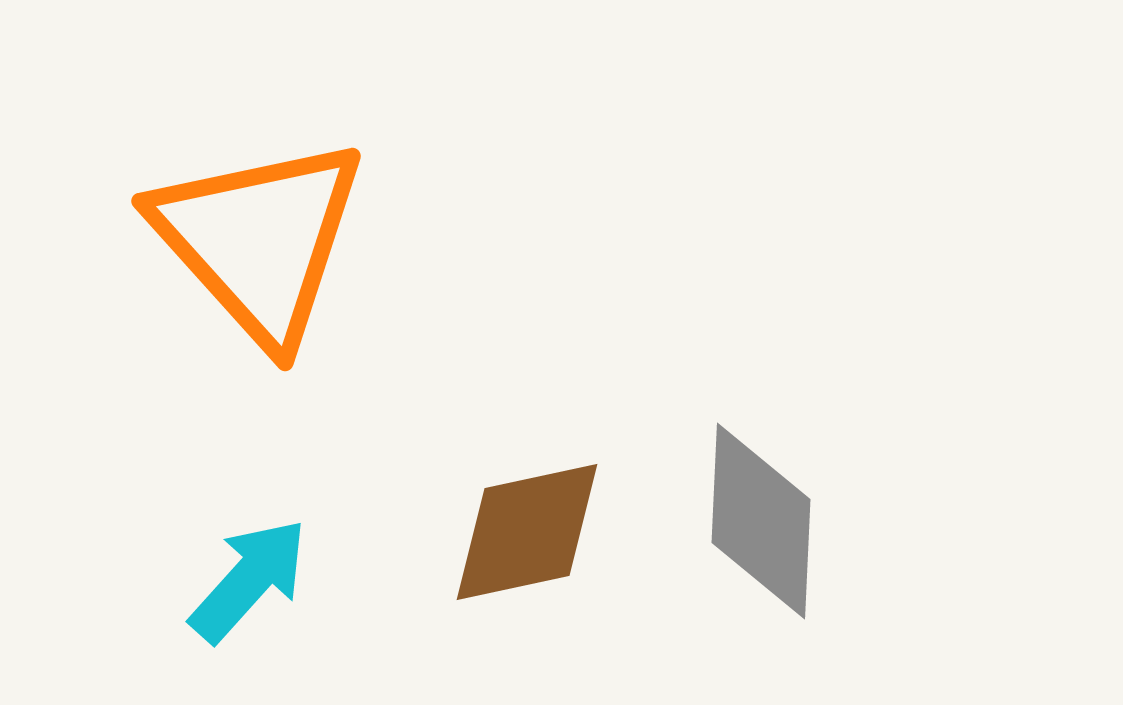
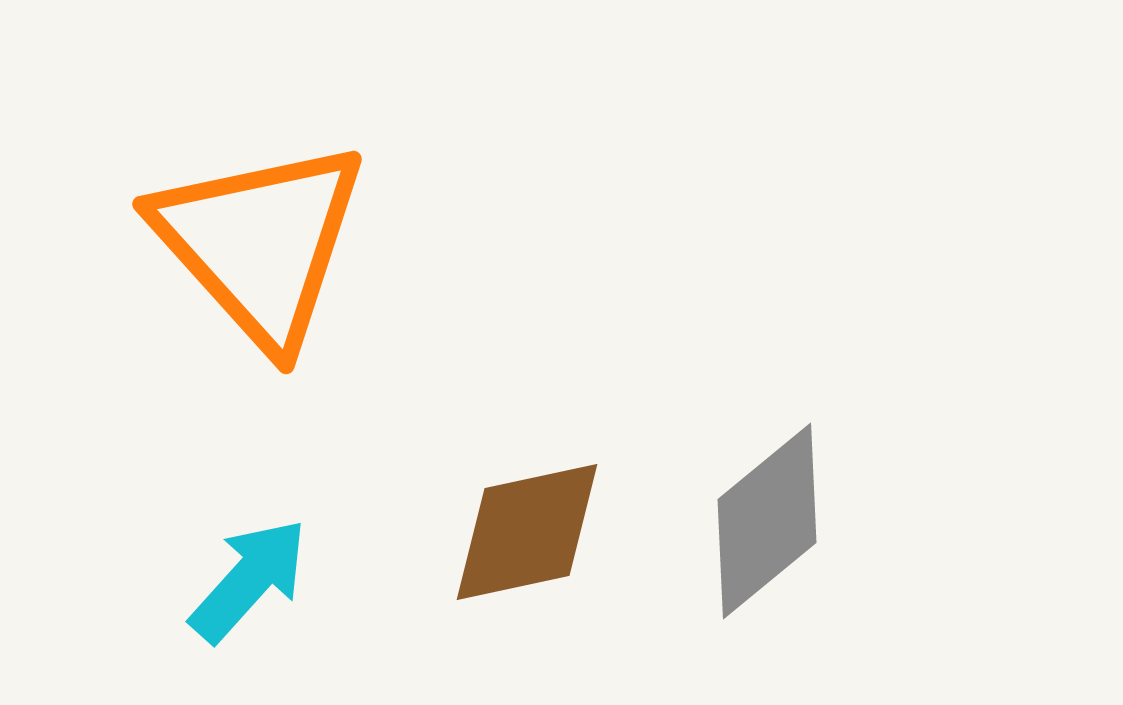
orange triangle: moved 1 px right, 3 px down
gray diamond: moved 6 px right; rotated 48 degrees clockwise
